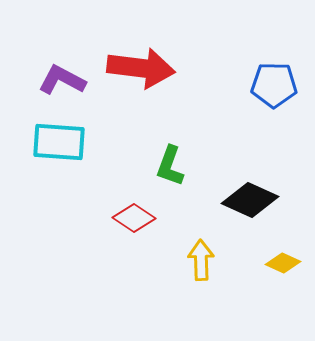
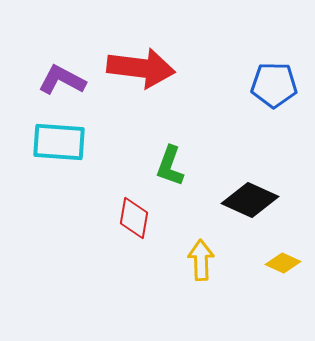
red diamond: rotated 66 degrees clockwise
